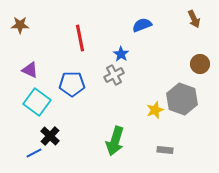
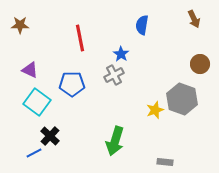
blue semicircle: rotated 60 degrees counterclockwise
gray rectangle: moved 12 px down
